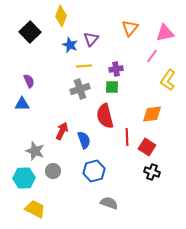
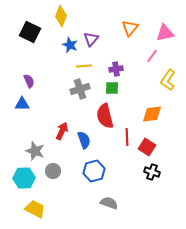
black square: rotated 20 degrees counterclockwise
green square: moved 1 px down
